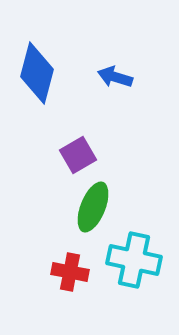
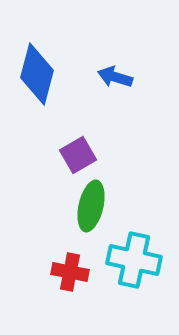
blue diamond: moved 1 px down
green ellipse: moved 2 px left, 1 px up; rotated 9 degrees counterclockwise
